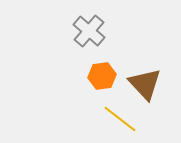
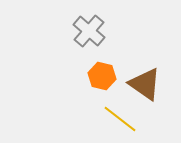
orange hexagon: rotated 20 degrees clockwise
brown triangle: rotated 12 degrees counterclockwise
